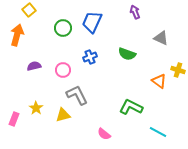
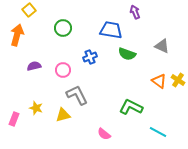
blue trapezoid: moved 19 px right, 8 px down; rotated 75 degrees clockwise
gray triangle: moved 1 px right, 8 px down
yellow cross: moved 10 px down; rotated 16 degrees clockwise
yellow star: rotated 16 degrees counterclockwise
